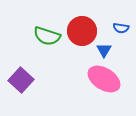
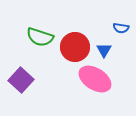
red circle: moved 7 px left, 16 px down
green semicircle: moved 7 px left, 1 px down
pink ellipse: moved 9 px left
